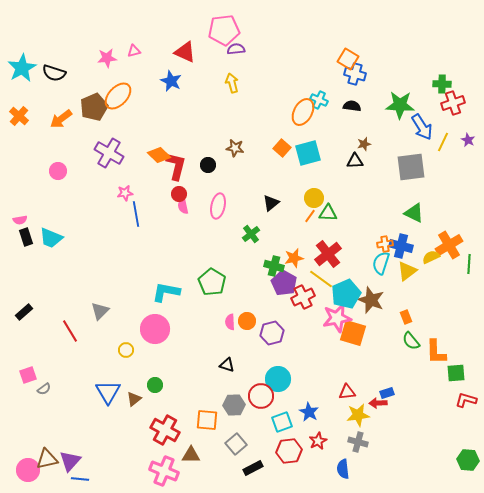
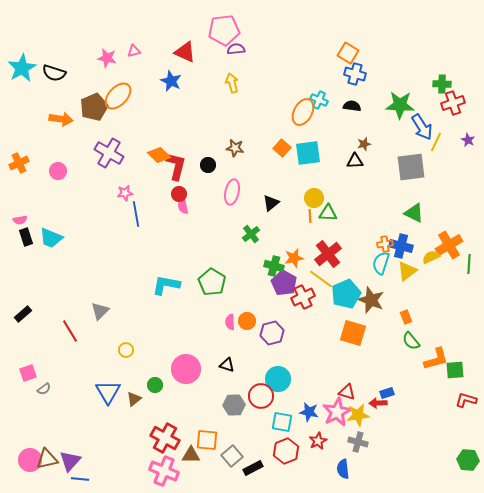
pink star at (107, 58): rotated 18 degrees clockwise
orange square at (348, 59): moved 6 px up
orange cross at (19, 116): moved 47 px down; rotated 24 degrees clockwise
orange arrow at (61, 119): rotated 135 degrees counterclockwise
yellow line at (443, 142): moved 7 px left
cyan square at (308, 153): rotated 8 degrees clockwise
pink ellipse at (218, 206): moved 14 px right, 14 px up
orange line at (310, 216): rotated 40 degrees counterclockwise
cyan L-shape at (166, 292): moved 7 px up
black rectangle at (24, 312): moved 1 px left, 2 px down
pink star at (337, 318): moved 94 px down; rotated 16 degrees counterclockwise
pink circle at (155, 329): moved 31 px right, 40 px down
orange L-shape at (436, 352): moved 7 px down; rotated 104 degrees counterclockwise
green square at (456, 373): moved 1 px left, 3 px up
pink square at (28, 375): moved 2 px up
red triangle at (347, 392): rotated 24 degrees clockwise
blue star at (309, 412): rotated 18 degrees counterclockwise
orange square at (207, 420): moved 20 px down
cyan square at (282, 422): rotated 30 degrees clockwise
red cross at (165, 430): moved 8 px down
gray square at (236, 444): moved 4 px left, 12 px down
red hexagon at (289, 451): moved 3 px left; rotated 15 degrees counterclockwise
pink circle at (28, 470): moved 2 px right, 10 px up
